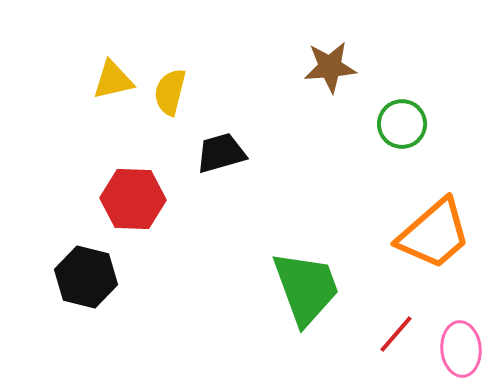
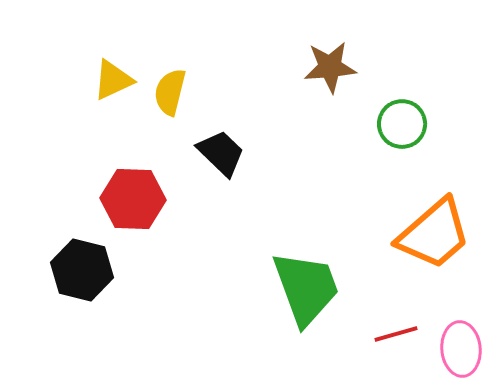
yellow triangle: rotated 12 degrees counterclockwise
black trapezoid: rotated 60 degrees clockwise
black hexagon: moved 4 px left, 7 px up
red line: rotated 33 degrees clockwise
